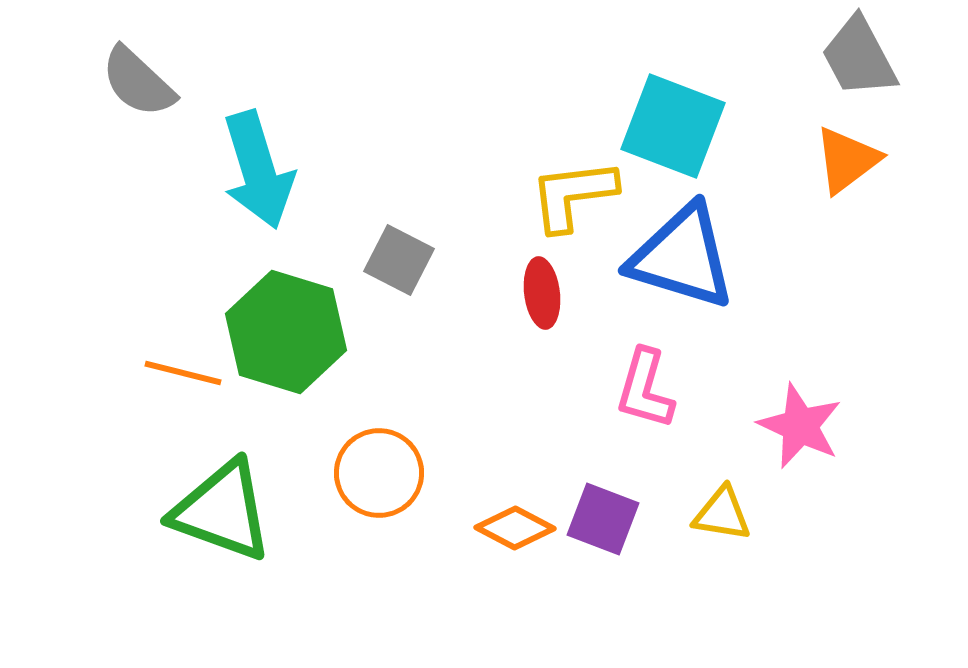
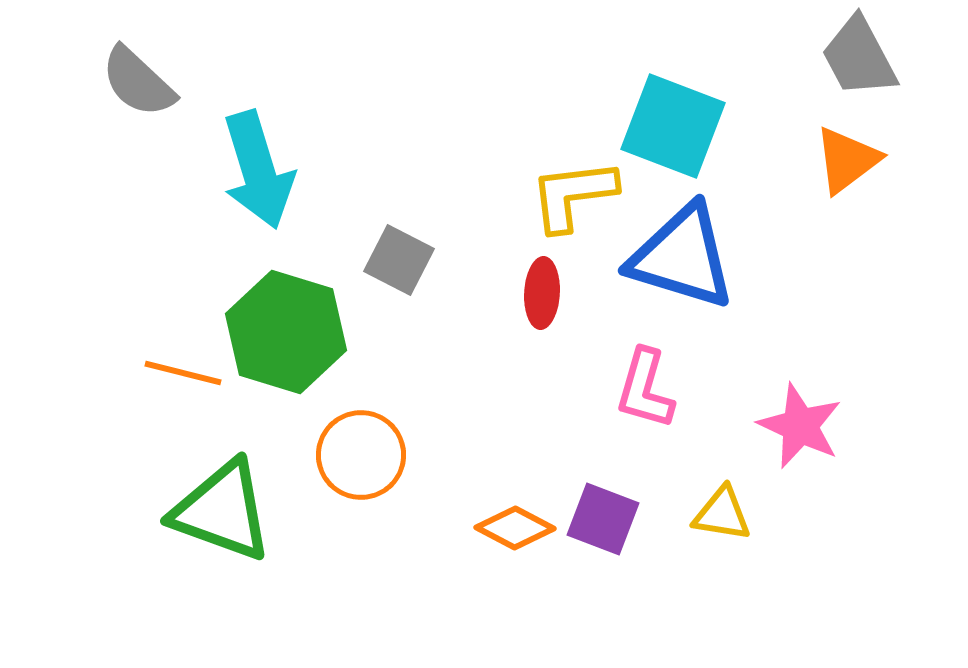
red ellipse: rotated 10 degrees clockwise
orange circle: moved 18 px left, 18 px up
